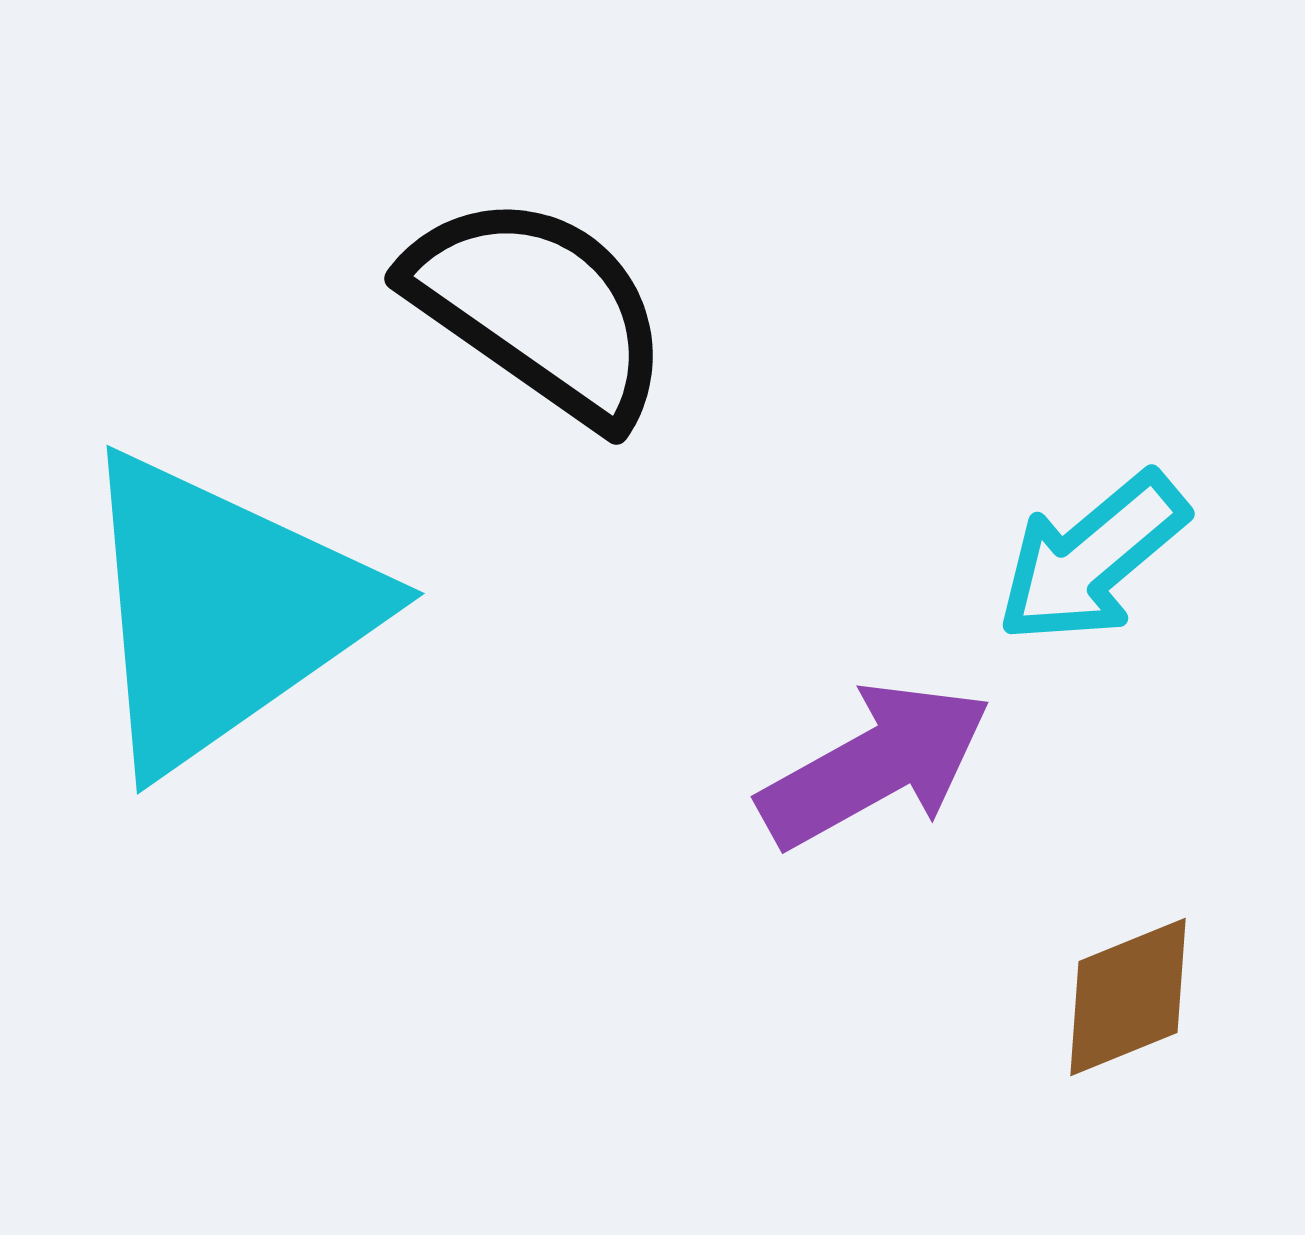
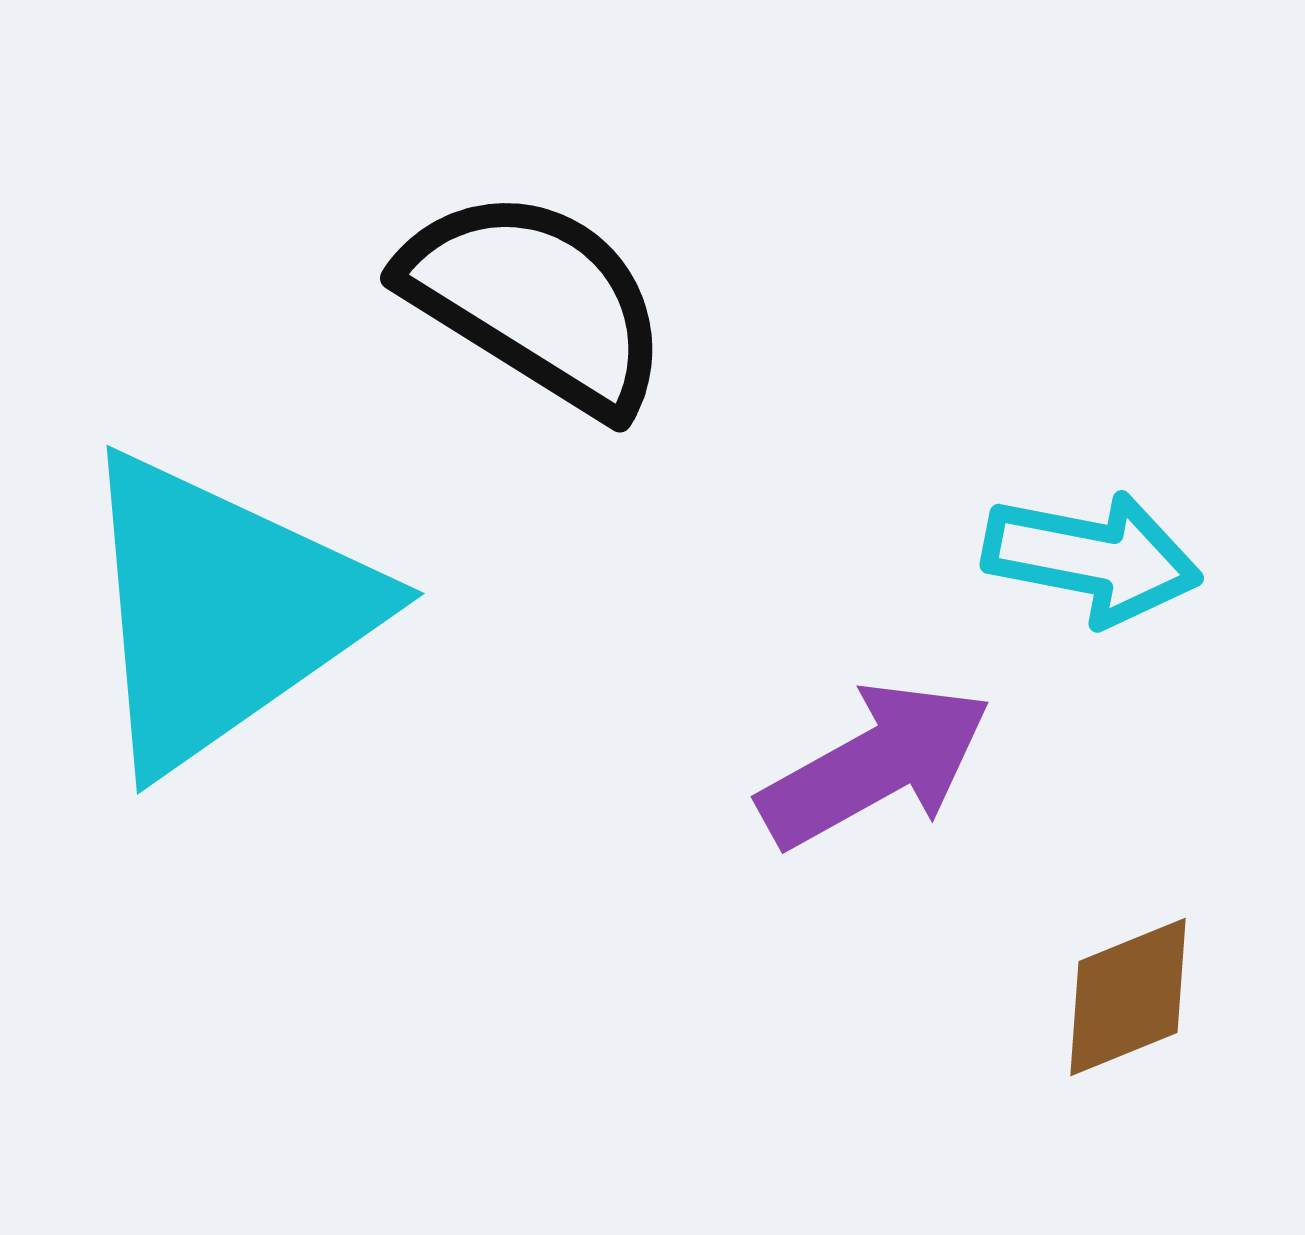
black semicircle: moved 3 px left, 8 px up; rotated 3 degrees counterclockwise
cyan arrow: rotated 129 degrees counterclockwise
